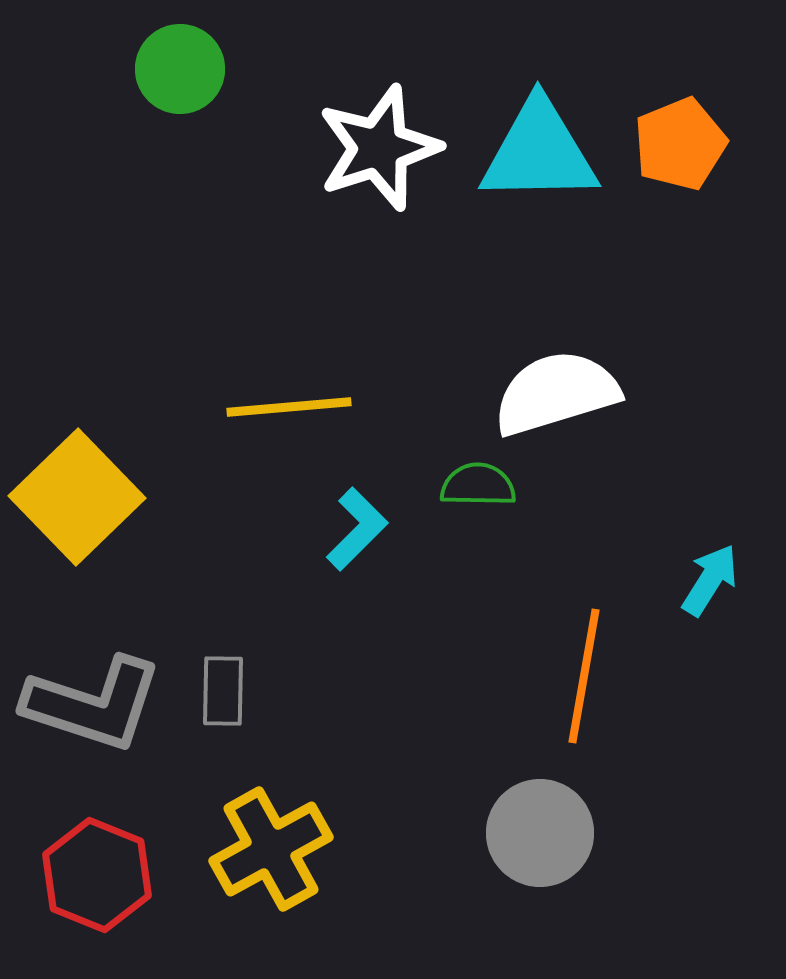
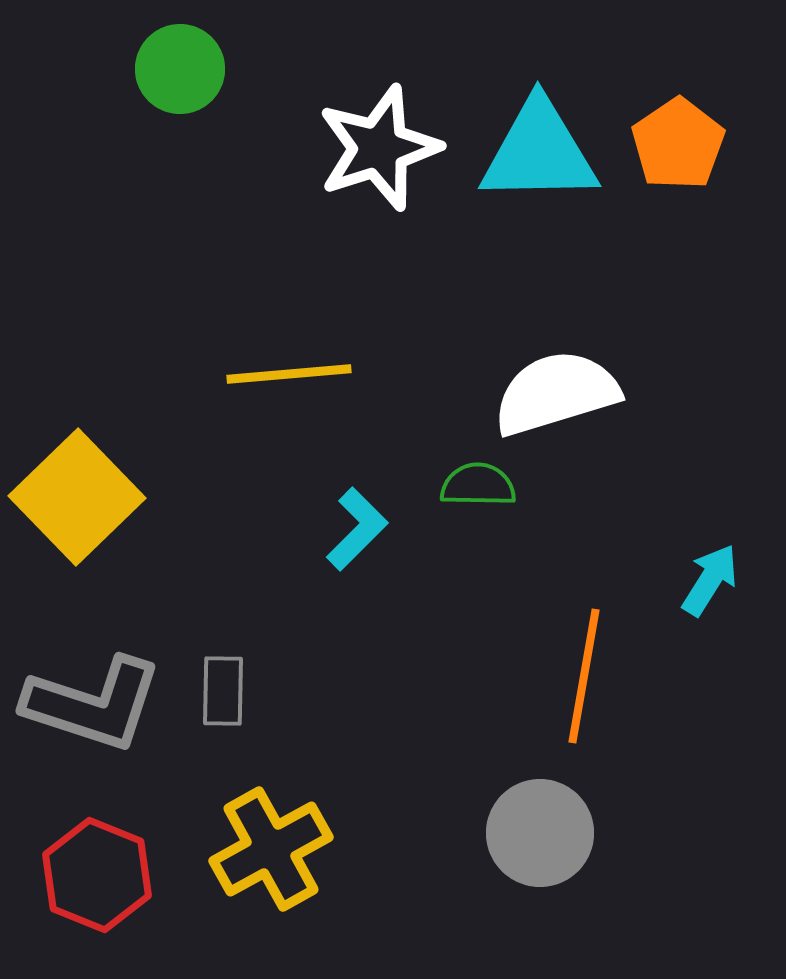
orange pentagon: moved 2 px left; rotated 12 degrees counterclockwise
yellow line: moved 33 px up
